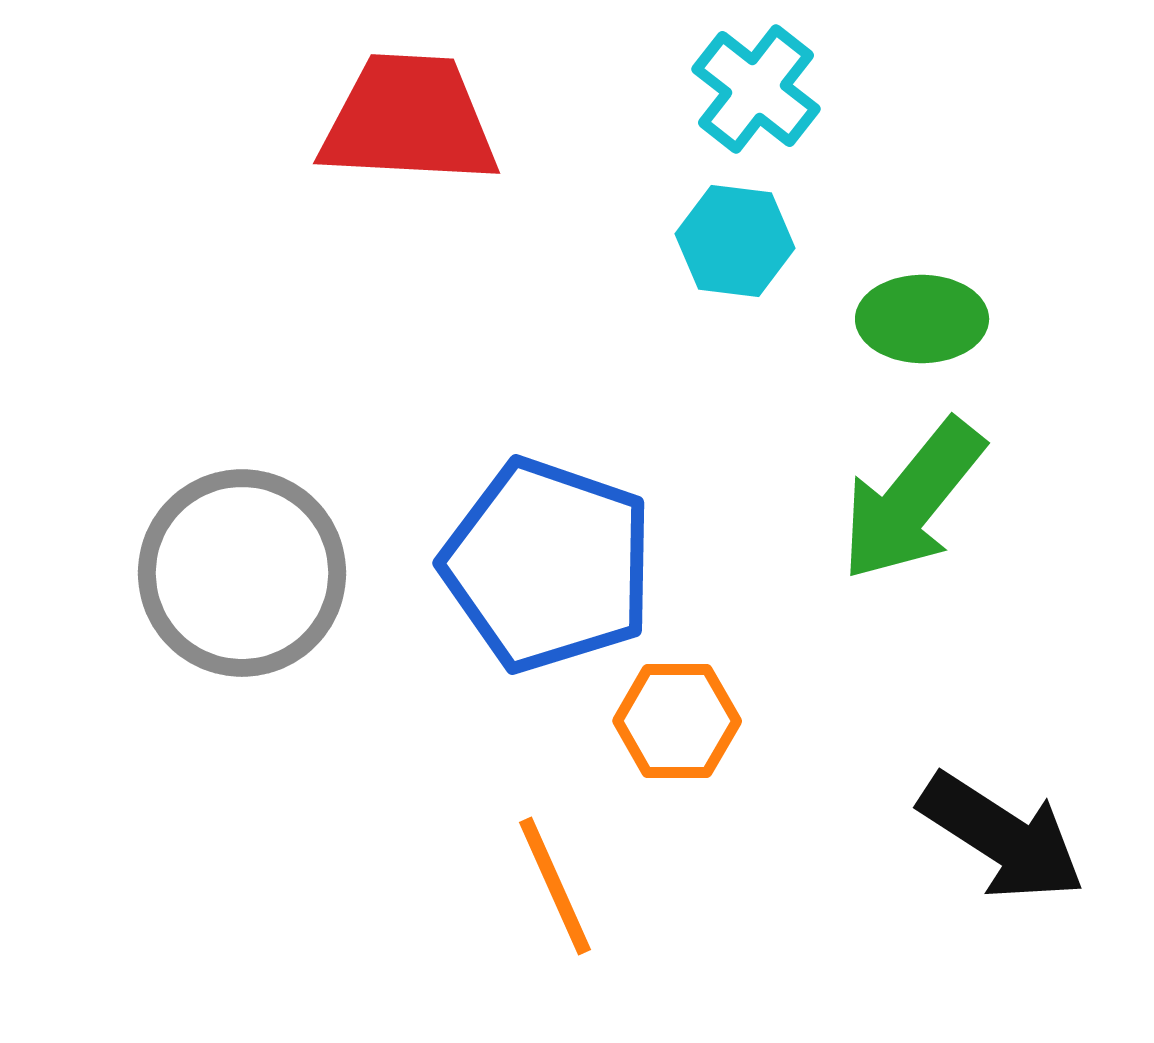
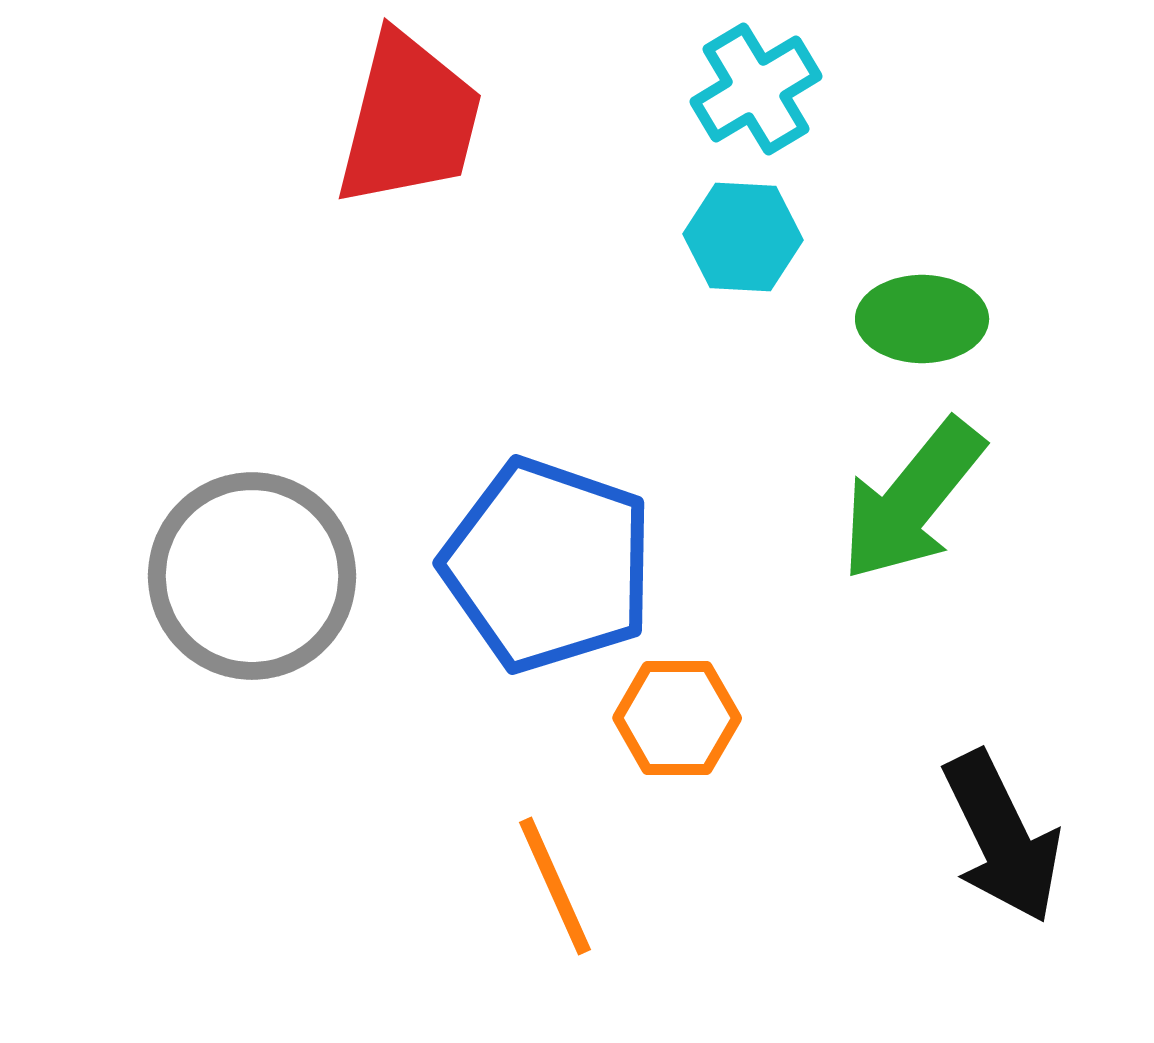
cyan cross: rotated 21 degrees clockwise
red trapezoid: rotated 101 degrees clockwise
cyan hexagon: moved 8 px right, 4 px up; rotated 4 degrees counterclockwise
gray circle: moved 10 px right, 3 px down
orange hexagon: moved 3 px up
black arrow: rotated 31 degrees clockwise
